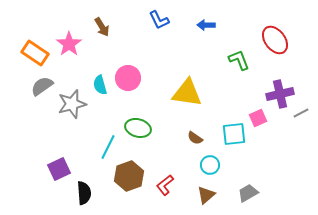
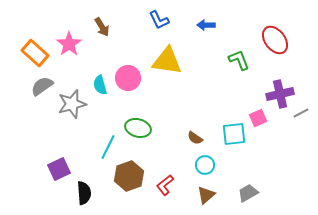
orange rectangle: rotated 8 degrees clockwise
yellow triangle: moved 20 px left, 32 px up
cyan circle: moved 5 px left
